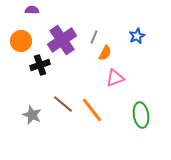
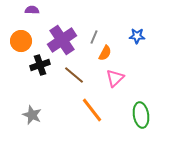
blue star: rotated 28 degrees clockwise
pink triangle: rotated 24 degrees counterclockwise
brown line: moved 11 px right, 29 px up
